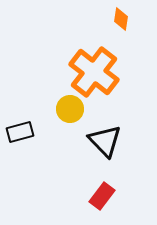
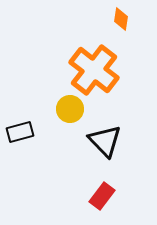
orange cross: moved 2 px up
